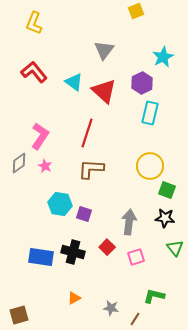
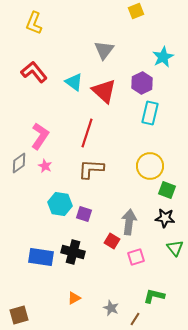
red square: moved 5 px right, 6 px up; rotated 14 degrees counterclockwise
gray star: rotated 14 degrees clockwise
